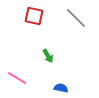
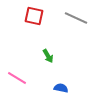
gray line: rotated 20 degrees counterclockwise
